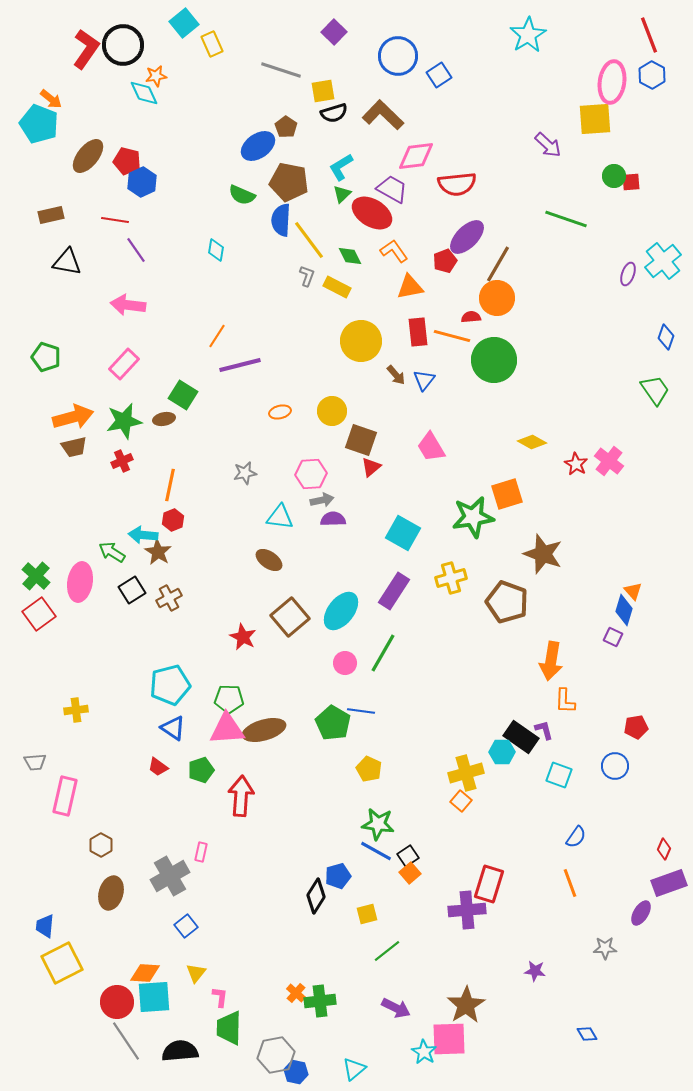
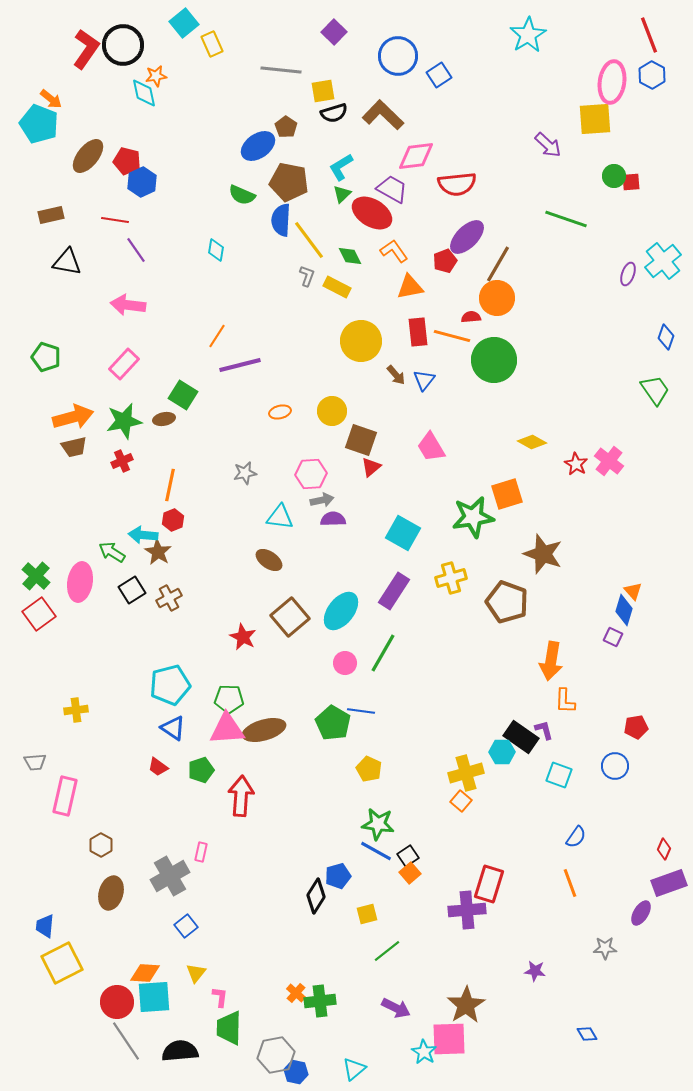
gray line at (281, 70): rotated 12 degrees counterclockwise
cyan diamond at (144, 93): rotated 12 degrees clockwise
